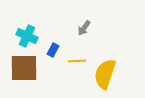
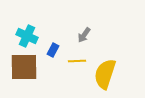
gray arrow: moved 7 px down
brown square: moved 1 px up
